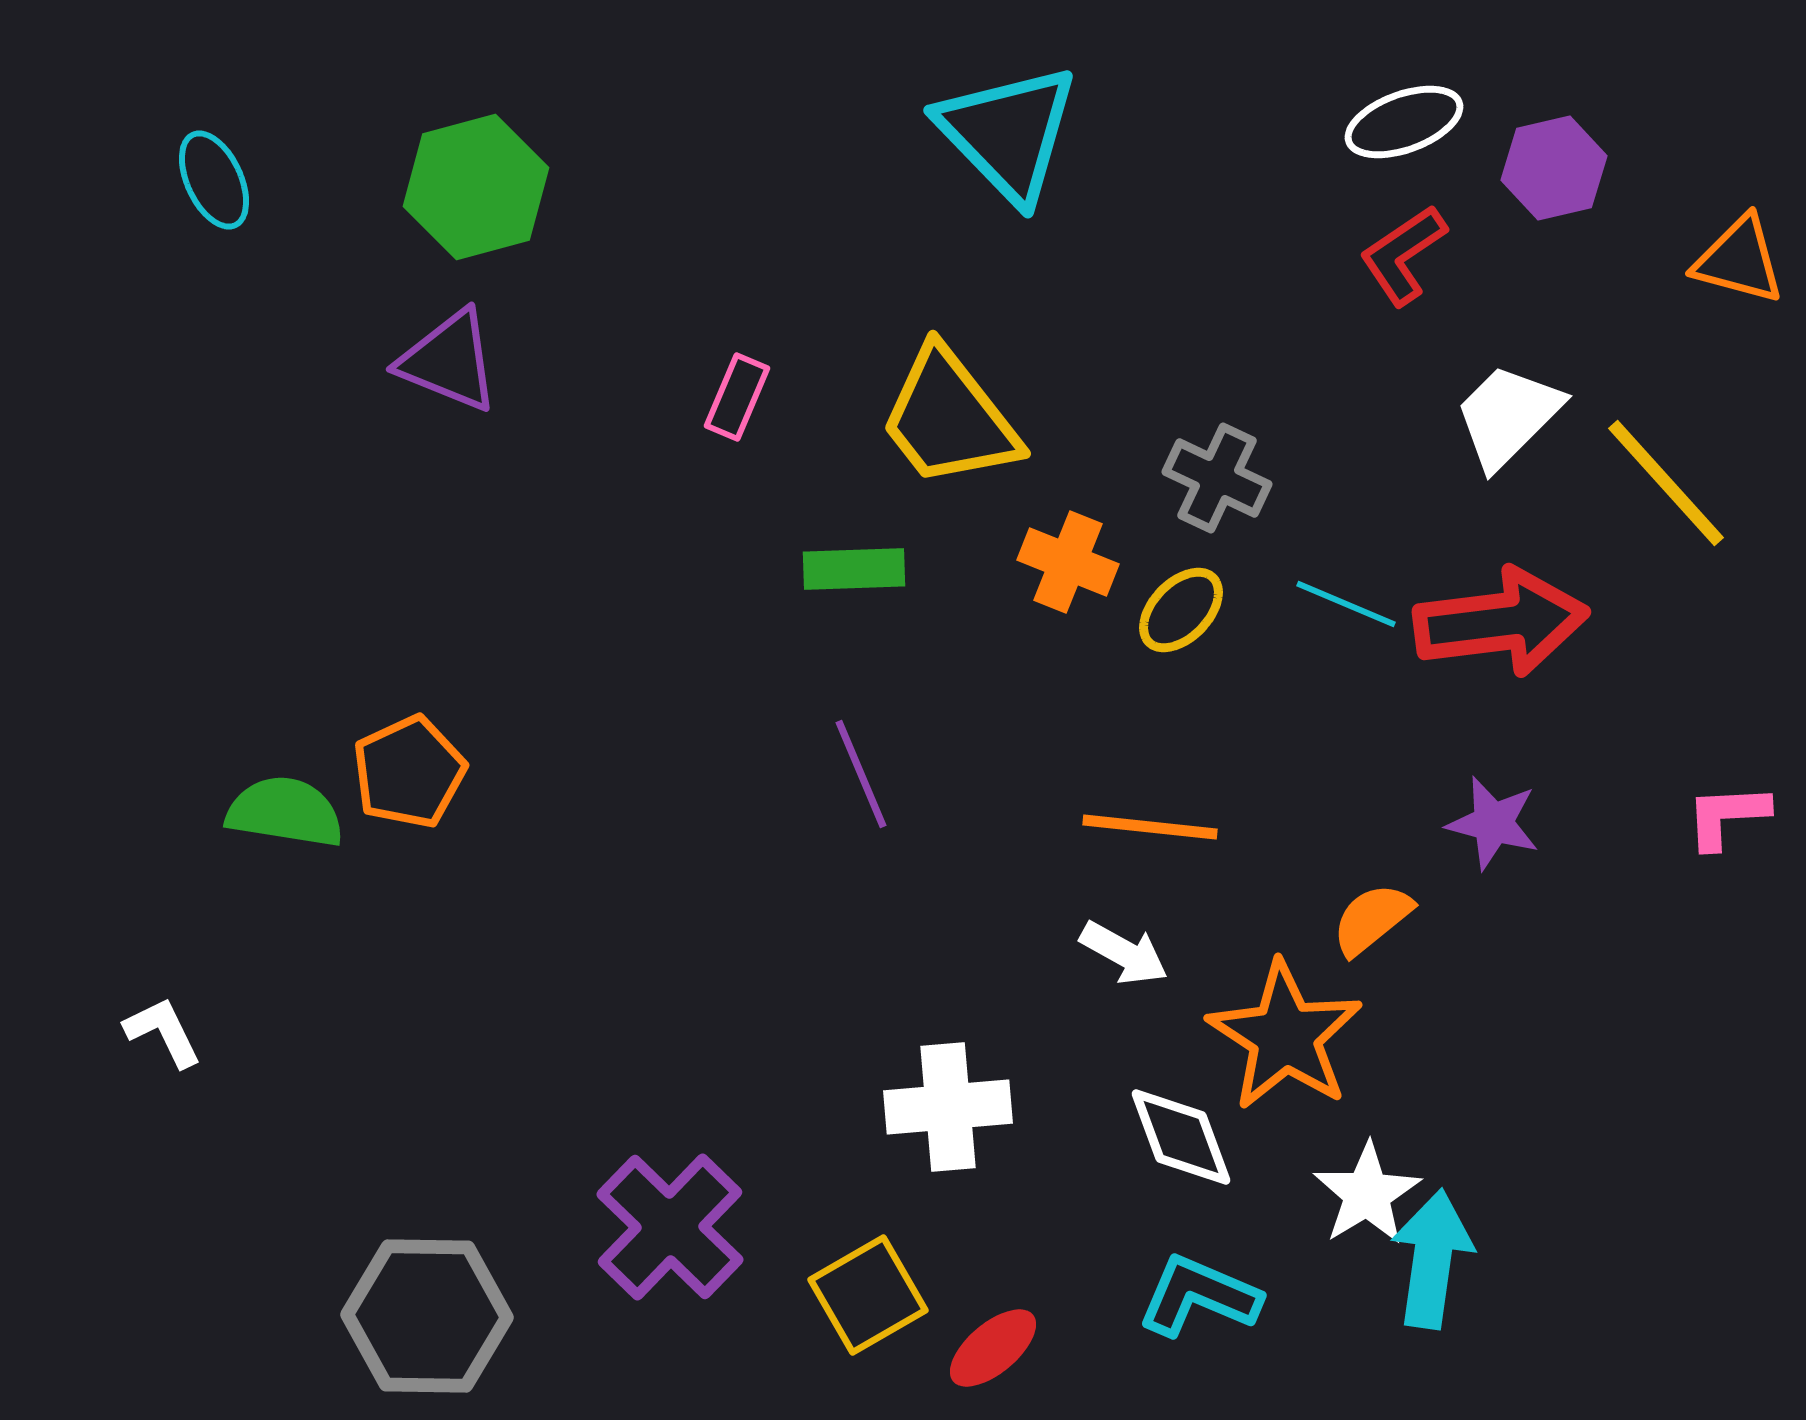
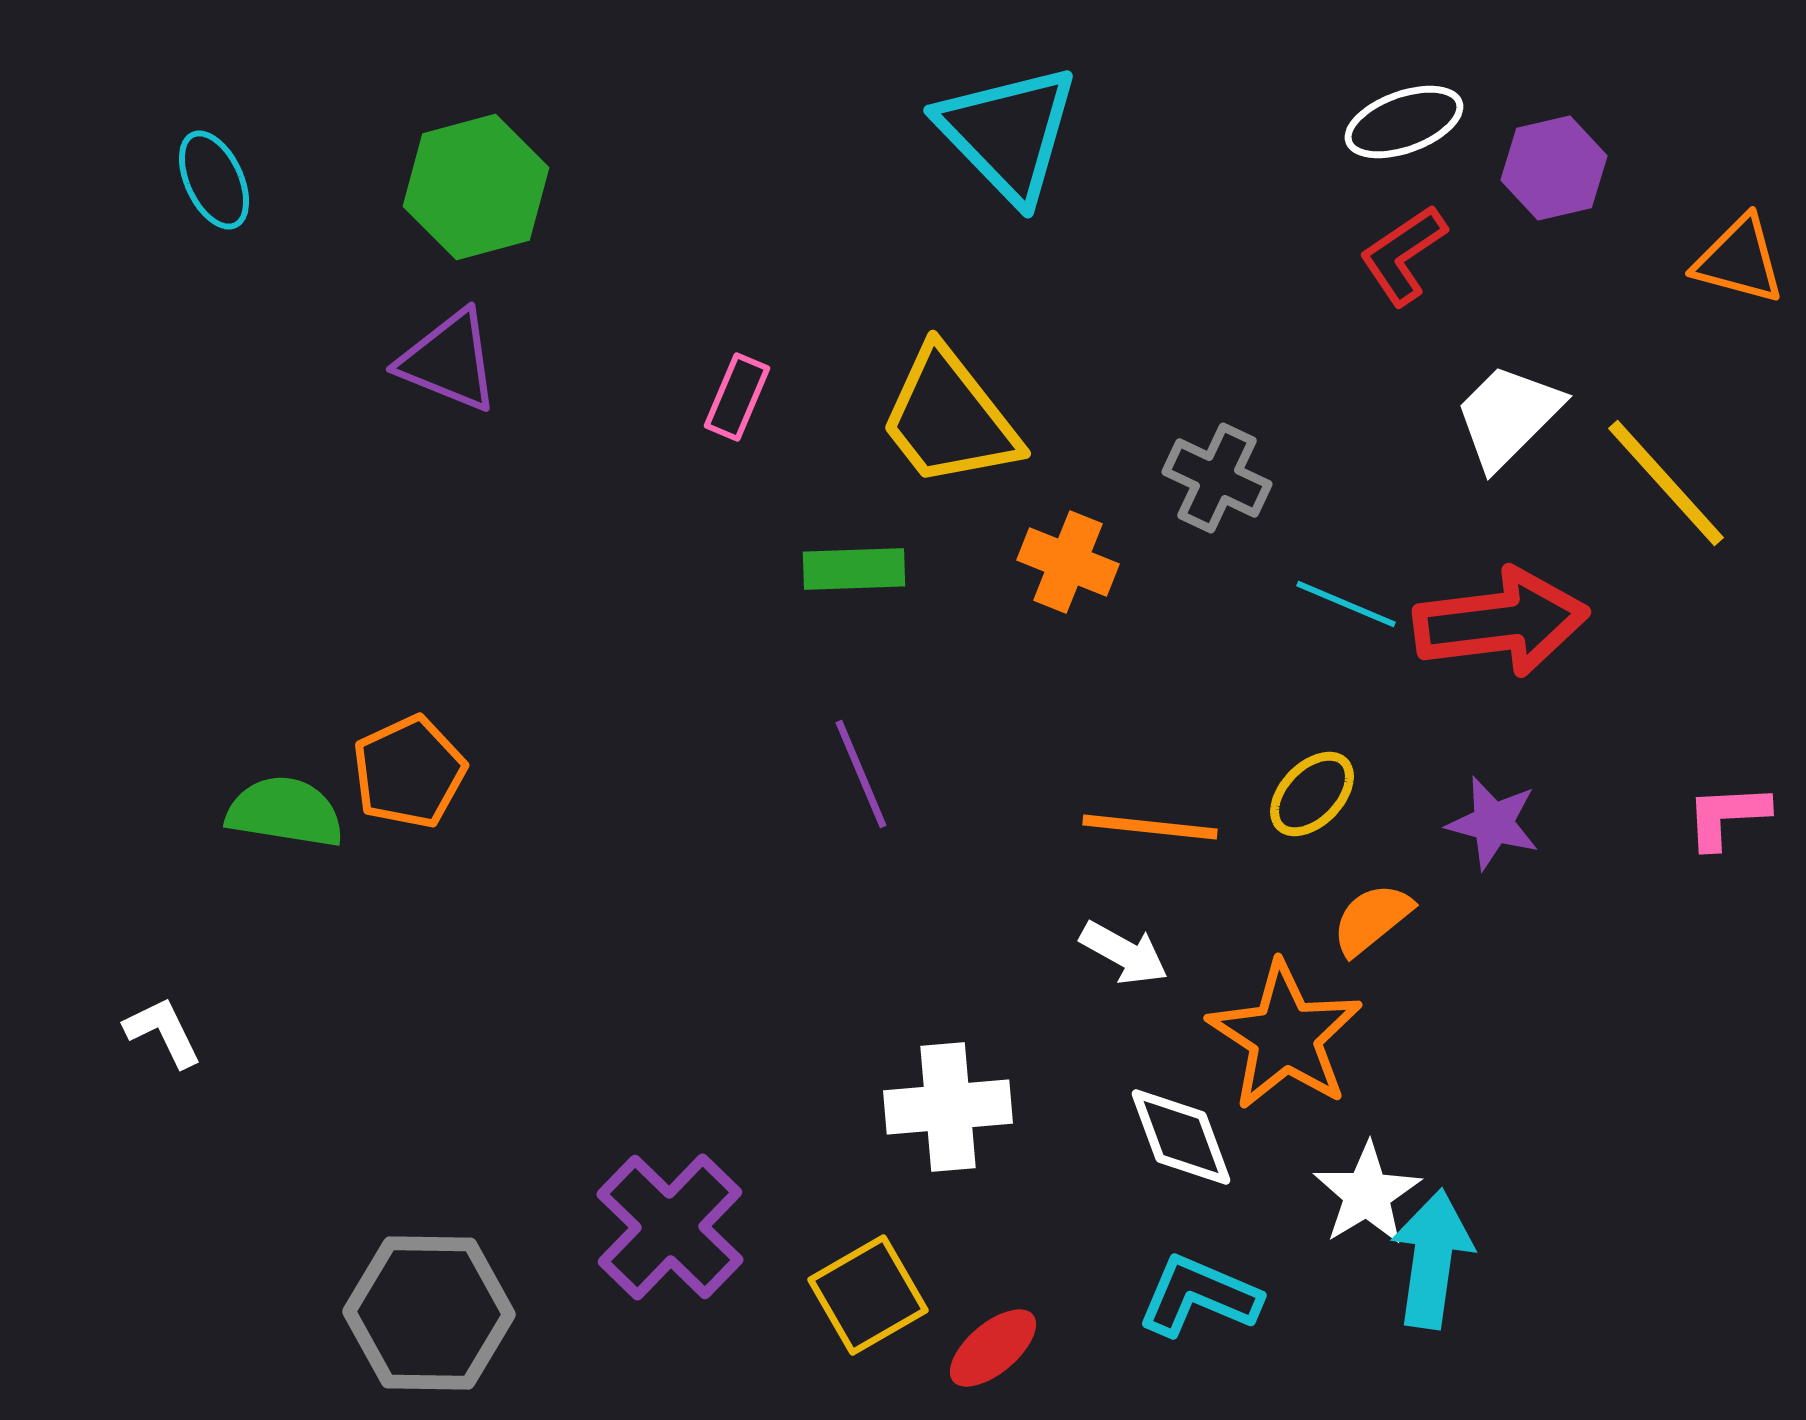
yellow ellipse: moved 131 px right, 184 px down
gray hexagon: moved 2 px right, 3 px up
